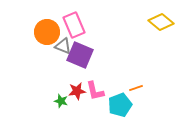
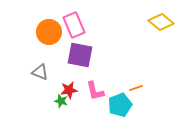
orange circle: moved 2 px right
gray triangle: moved 23 px left, 26 px down
purple square: rotated 12 degrees counterclockwise
red star: moved 8 px left, 1 px up
